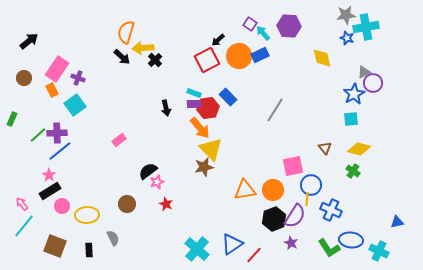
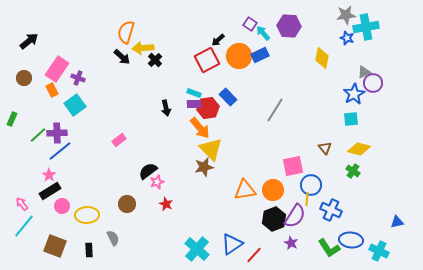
yellow diamond at (322, 58): rotated 25 degrees clockwise
